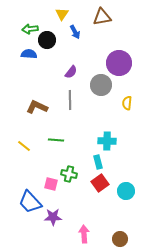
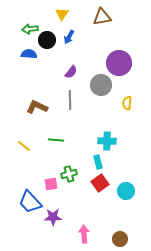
blue arrow: moved 6 px left, 5 px down; rotated 56 degrees clockwise
green cross: rotated 28 degrees counterclockwise
pink square: rotated 24 degrees counterclockwise
